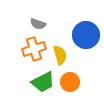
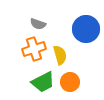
blue circle: moved 6 px up
